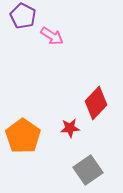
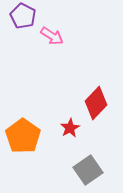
red star: rotated 24 degrees counterclockwise
